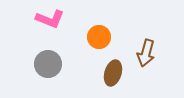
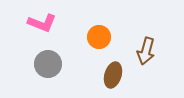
pink L-shape: moved 8 px left, 4 px down
brown arrow: moved 2 px up
brown ellipse: moved 2 px down
